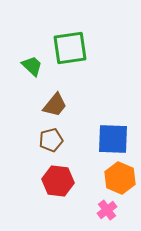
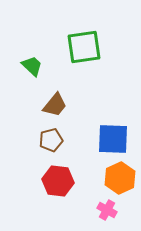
green square: moved 14 px right, 1 px up
orange hexagon: rotated 12 degrees clockwise
pink cross: rotated 24 degrees counterclockwise
